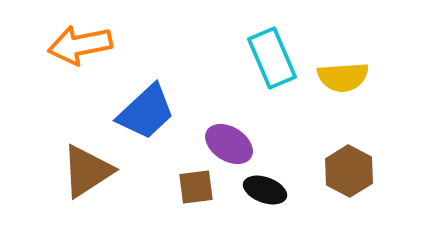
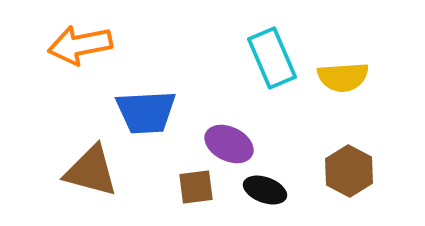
blue trapezoid: rotated 40 degrees clockwise
purple ellipse: rotated 6 degrees counterclockwise
brown triangle: moved 4 px right; rotated 48 degrees clockwise
